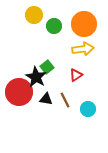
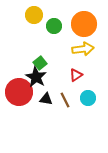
green square: moved 7 px left, 4 px up
cyan circle: moved 11 px up
